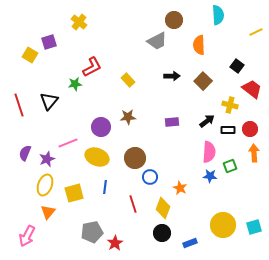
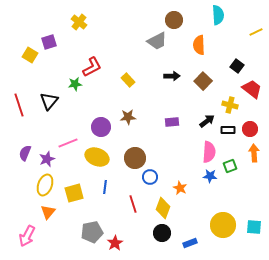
cyan square at (254, 227): rotated 21 degrees clockwise
